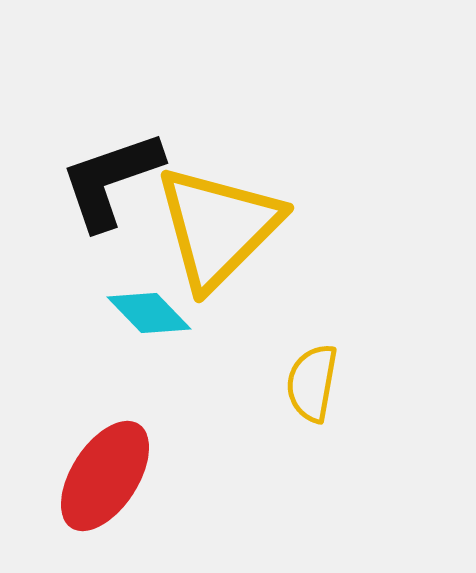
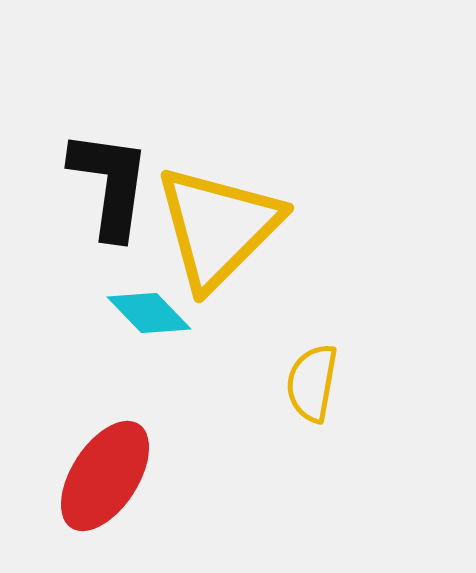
black L-shape: moved 1 px left, 4 px down; rotated 117 degrees clockwise
